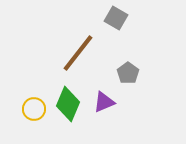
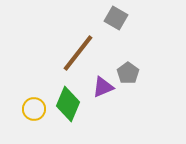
purple triangle: moved 1 px left, 15 px up
